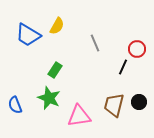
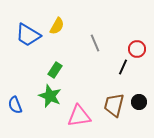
green star: moved 1 px right, 2 px up
